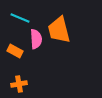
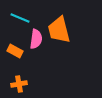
pink semicircle: rotated 12 degrees clockwise
